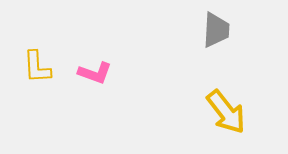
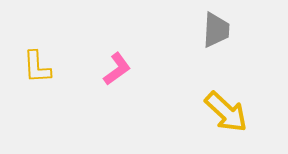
pink L-shape: moved 22 px right, 4 px up; rotated 56 degrees counterclockwise
yellow arrow: rotated 9 degrees counterclockwise
